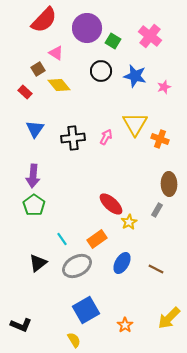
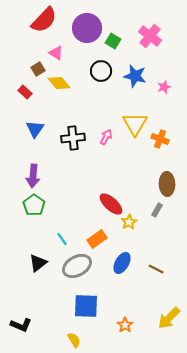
yellow diamond: moved 2 px up
brown ellipse: moved 2 px left
blue square: moved 4 px up; rotated 32 degrees clockwise
